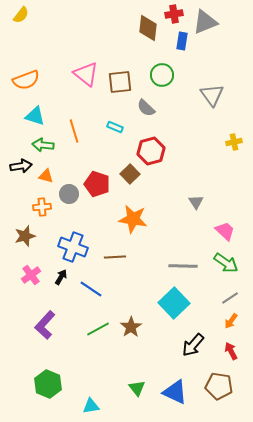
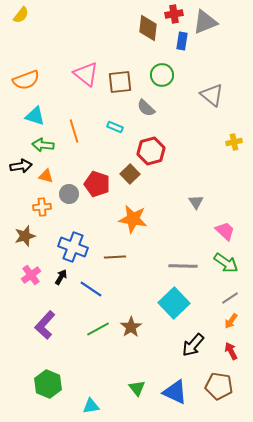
gray triangle at (212, 95): rotated 15 degrees counterclockwise
